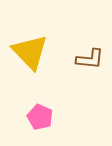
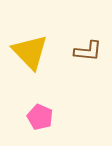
brown L-shape: moved 2 px left, 8 px up
